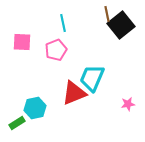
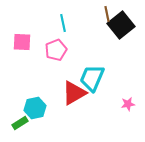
red triangle: rotated 8 degrees counterclockwise
green rectangle: moved 3 px right
